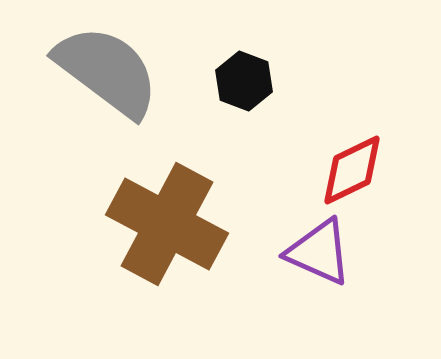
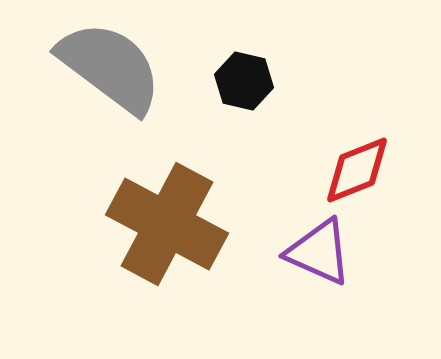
gray semicircle: moved 3 px right, 4 px up
black hexagon: rotated 8 degrees counterclockwise
red diamond: moved 5 px right; rotated 4 degrees clockwise
